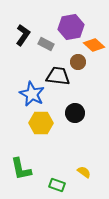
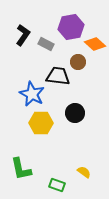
orange diamond: moved 1 px right, 1 px up
